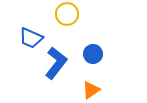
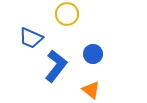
blue L-shape: moved 3 px down
orange triangle: rotated 48 degrees counterclockwise
